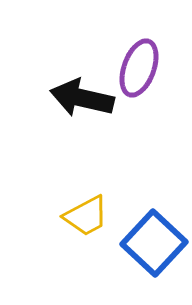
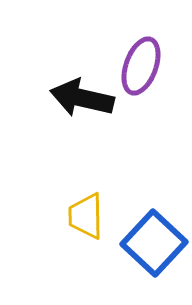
purple ellipse: moved 2 px right, 2 px up
yellow trapezoid: rotated 117 degrees clockwise
